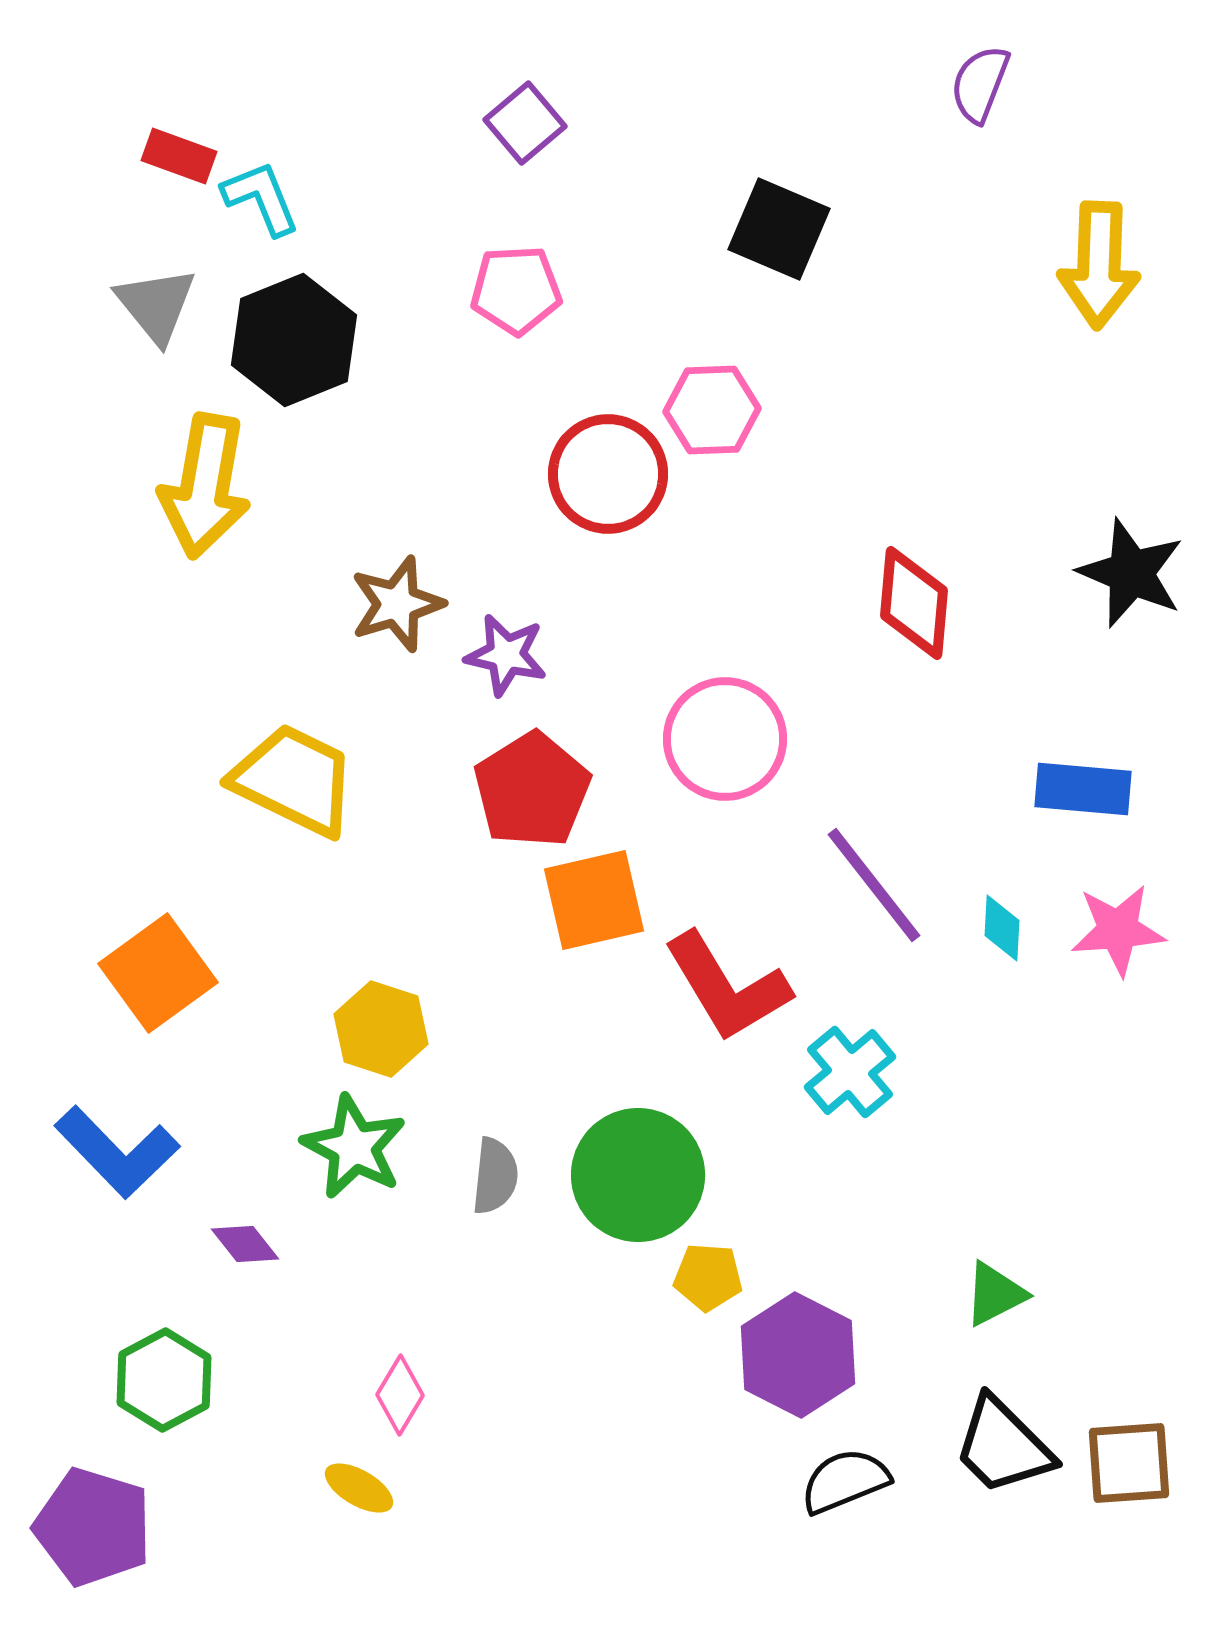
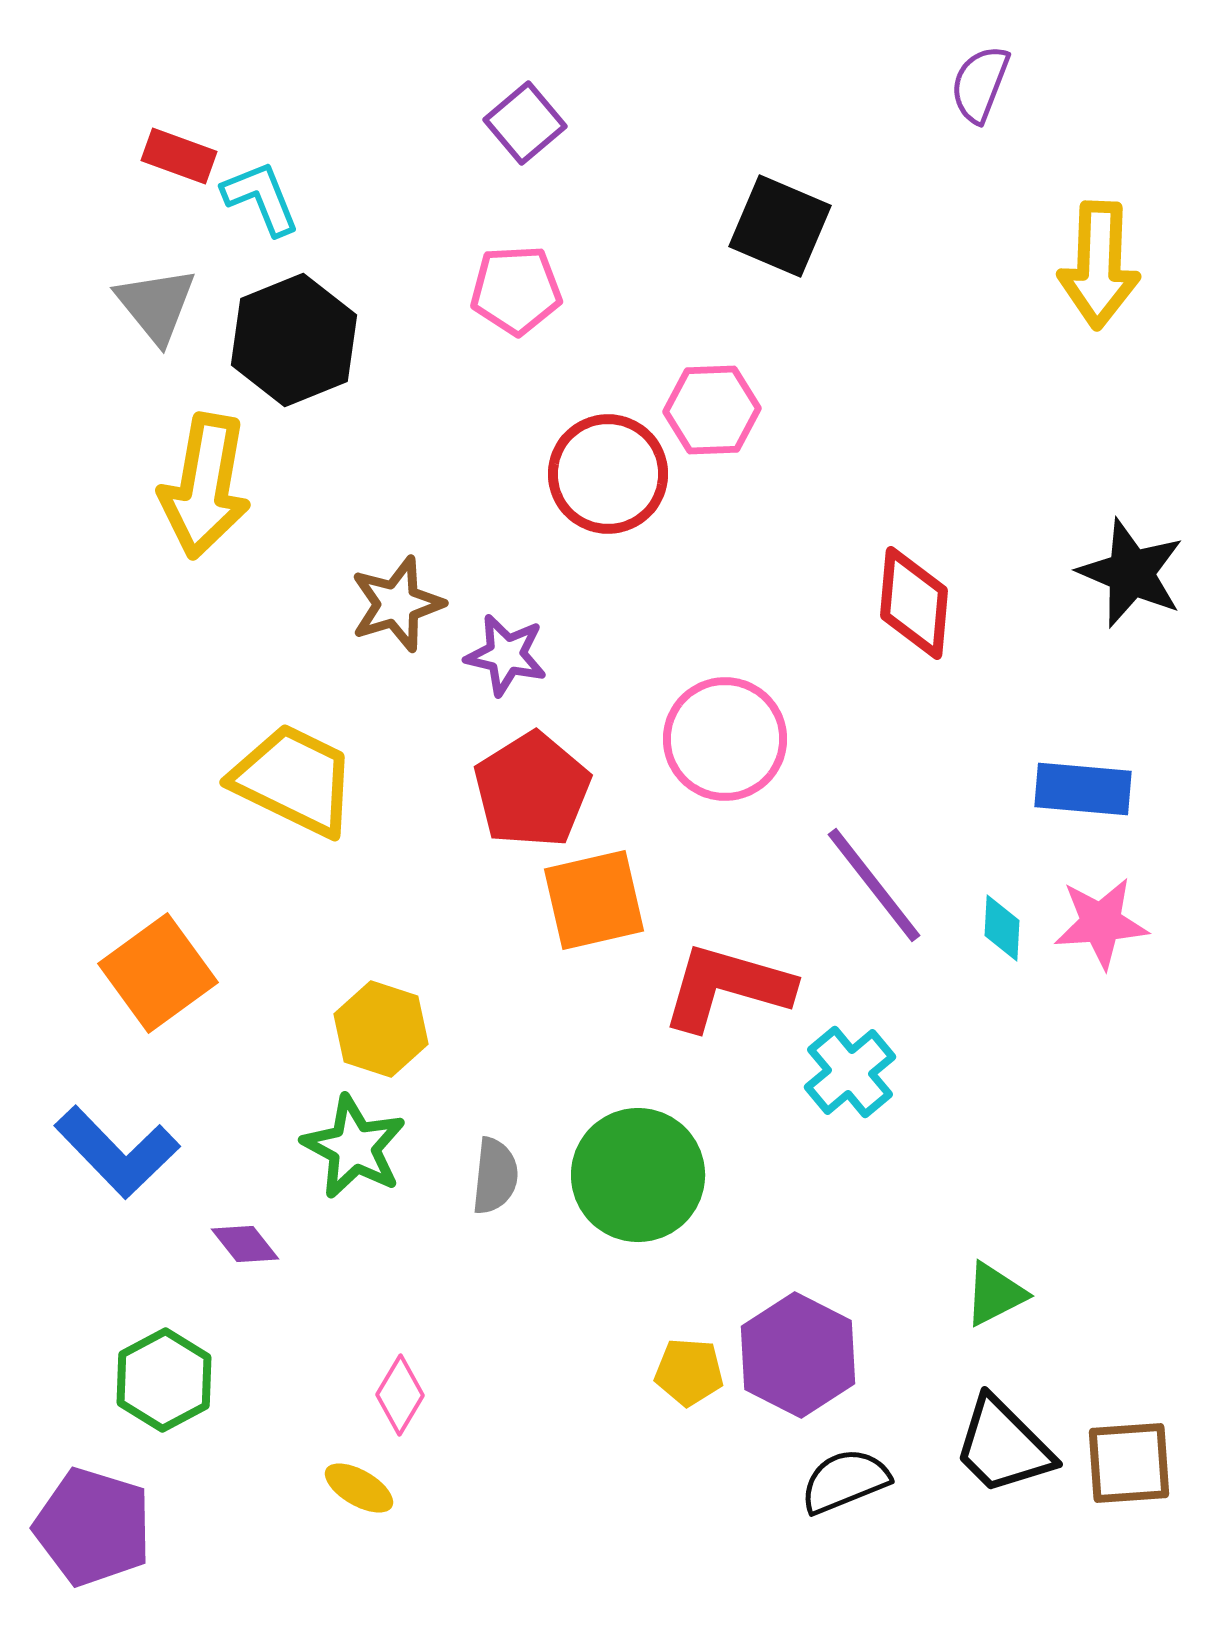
black square at (779, 229): moved 1 px right, 3 px up
pink star at (1118, 930): moved 17 px left, 7 px up
red L-shape at (727, 987): rotated 137 degrees clockwise
yellow pentagon at (708, 1277): moved 19 px left, 95 px down
